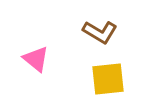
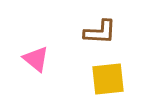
brown L-shape: rotated 28 degrees counterclockwise
